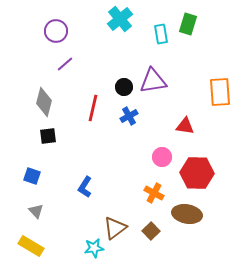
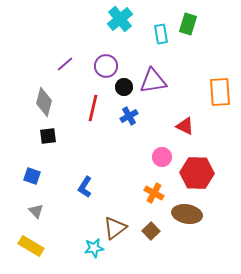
purple circle: moved 50 px right, 35 px down
red triangle: rotated 18 degrees clockwise
